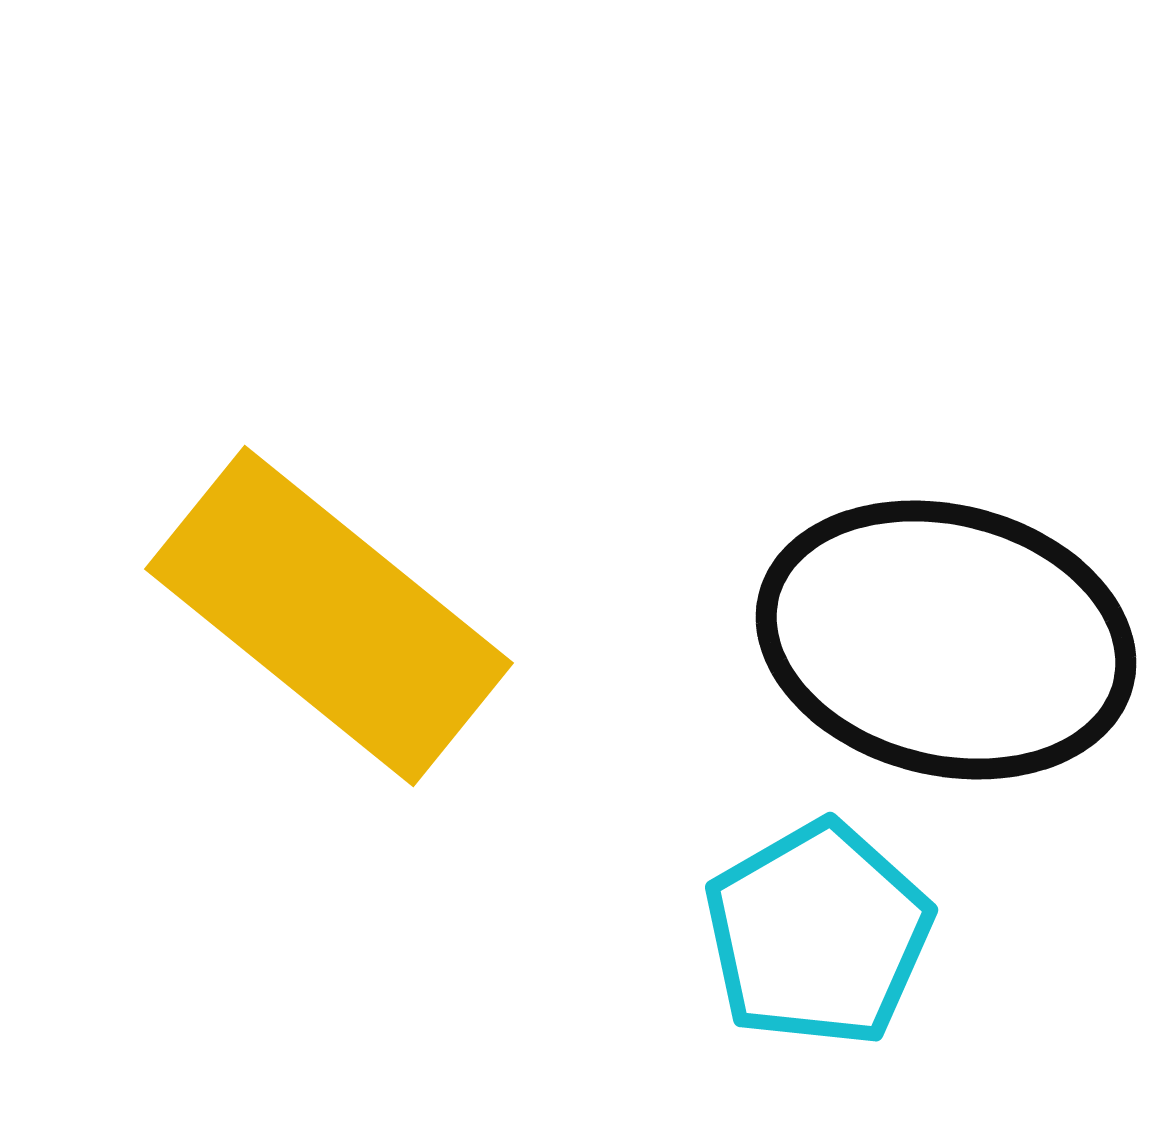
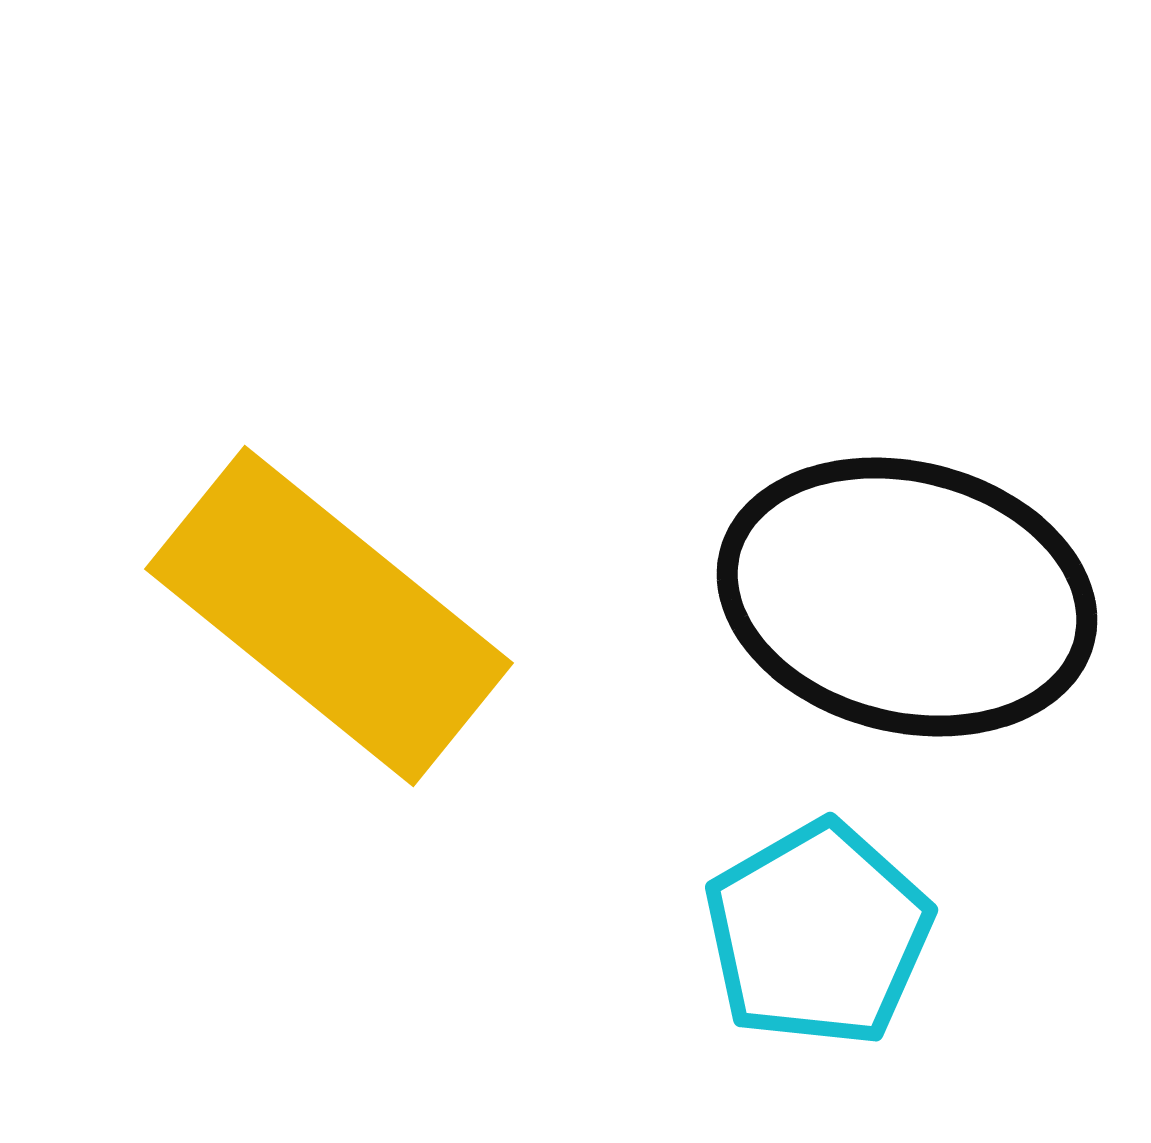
black ellipse: moved 39 px left, 43 px up
